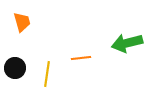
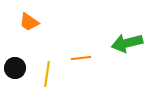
orange trapezoid: moved 7 px right; rotated 140 degrees clockwise
